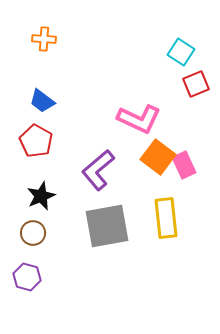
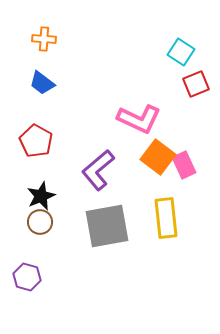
blue trapezoid: moved 18 px up
brown circle: moved 7 px right, 11 px up
